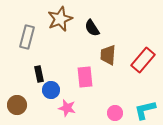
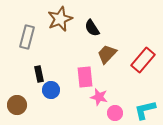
brown trapezoid: moved 1 px left, 1 px up; rotated 40 degrees clockwise
pink star: moved 32 px right, 11 px up
